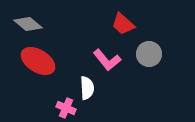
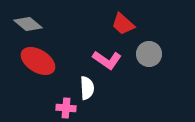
pink L-shape: rotated 16 degrees counterclockwise
pink cross: rotated 18 degrees counterclockwise
